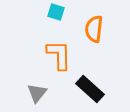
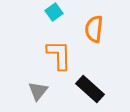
cyan square: moved 2 px left; rotated 36 degrees clockwise
gray triangle: moved 1 px right, 2 px up
